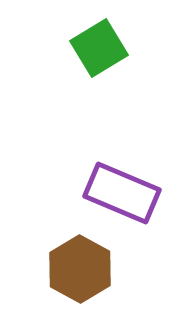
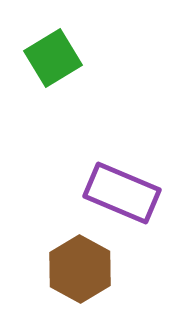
green square: moved 46 px left, 10 px down
